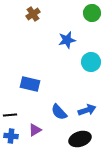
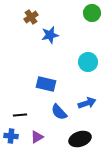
brown cross: moved 2 px left, 3 px down
blue star: moved 17 px left, 5 px up
cyan circle: moved 3 px left
blue rectangle: moved 16 px right
blue arrow: moved 7 px up
black line: moved 10 px right
purple triangle: moved 2 px right, 7 px down
